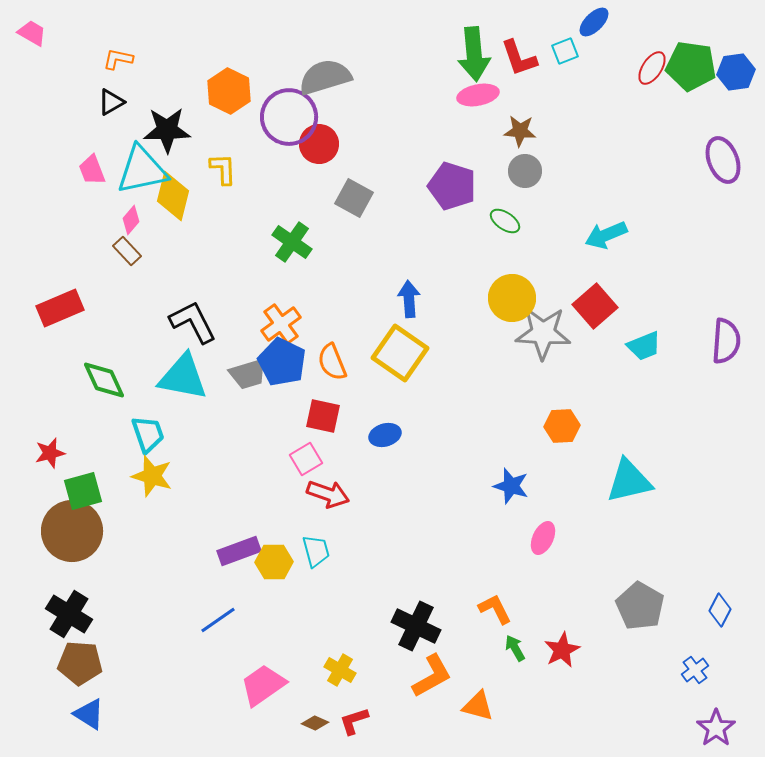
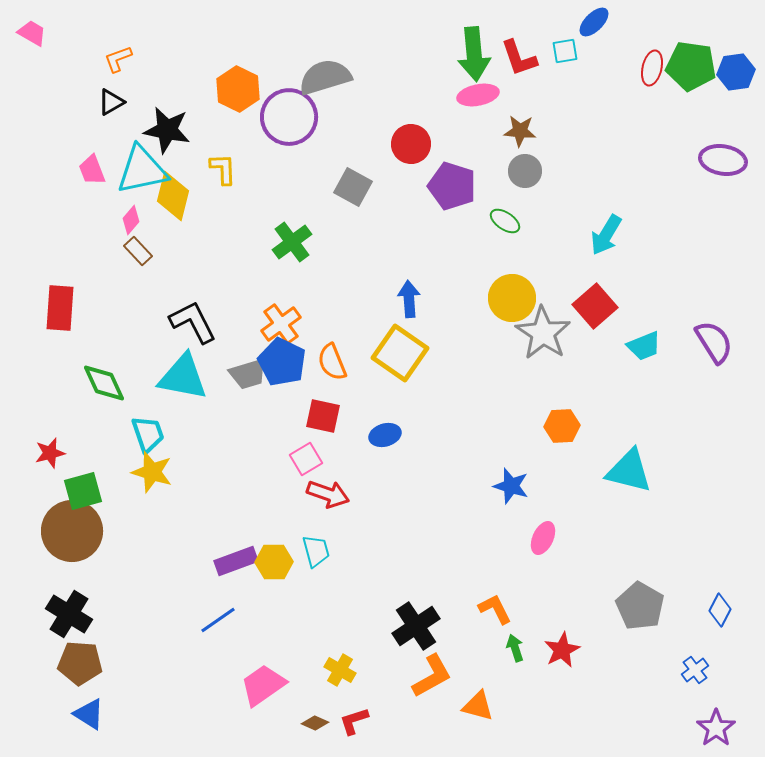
cyan square at (565, 51): rotated 12 degrees clockwise
orange L-shape at (118, 59): rotated 32 degrees counterclockwise
red ellipse at (652, 68): rotated 20 degrees counterclockwise
orange hexagon at (229, 91): moved 9 px right, 2 px up
black star at (167, 130): rotated 12 degrees clockwise
red circle at (319, 144): moved 92 px right
purple ellipse at (723, 160): rotated 60 degrees counterclockwise
gray square at (354, 198): moved 1 px left, 11 px up
cyan arrow at (606, 235): rotated 36 degrees counterclockwise
green cross at (292, 242): rotated 18 degrees clockwise
brown rectangle at (127, 251): moved 11 px right
red rectangle at (60, 308): rotated 63 degrees counterclockwise
gray star at (543, 333): rotated 30 degrees clockwise
purple semicircle at (726, 341): moved 12 px left, 1 px down; rotated 36 degrees counterclockwise
green diamond at (104, 380): moved 3 px down
yellow star at (152, 476): moved 4 px up
cyan triangle at (629, 481): moved 10 px up; rotated 27 degrees clockwise
purple rectangle at (239, 551): moved 3 px left, 10 px down
black cross at (416, 626): rotated 30 degrees clockwise
green arrow at (515, 648): rotated 12 degrees clockwise
